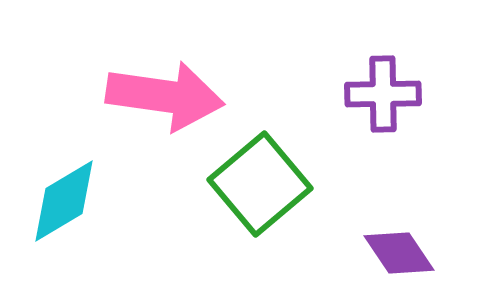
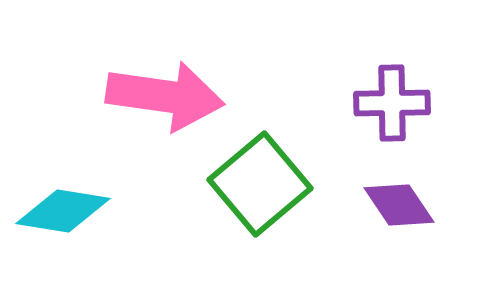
purple cross: moved 9 px right, 9 px down
cyan diamond: moved 1 px left, 10 px down; rotated 40 degrees clockwise
purple diamond: moved 48 px up
